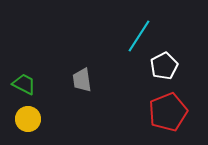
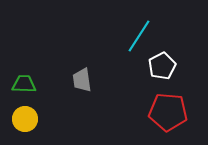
white pentagon: moved 2 px left
green trapezoid: rotated 25 degrees counterclockwise
red pentagon: rotated 27 degrees clockwise
yellow circle: moved 3 px left
